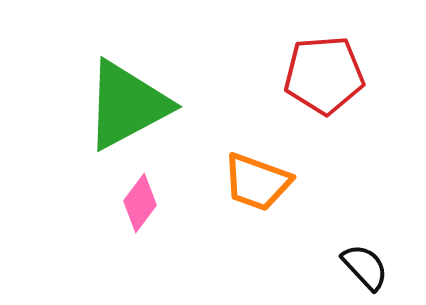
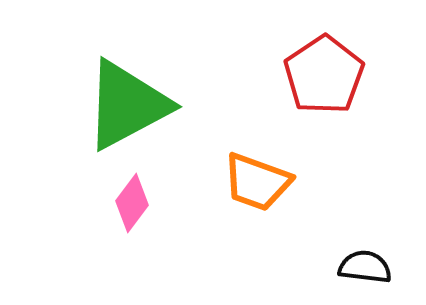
red pentagon: rotated 30 degrees counterclockwise
pink diamond: moved 8 px left
black semicircle: rotated 40 degrees counterclockwise
